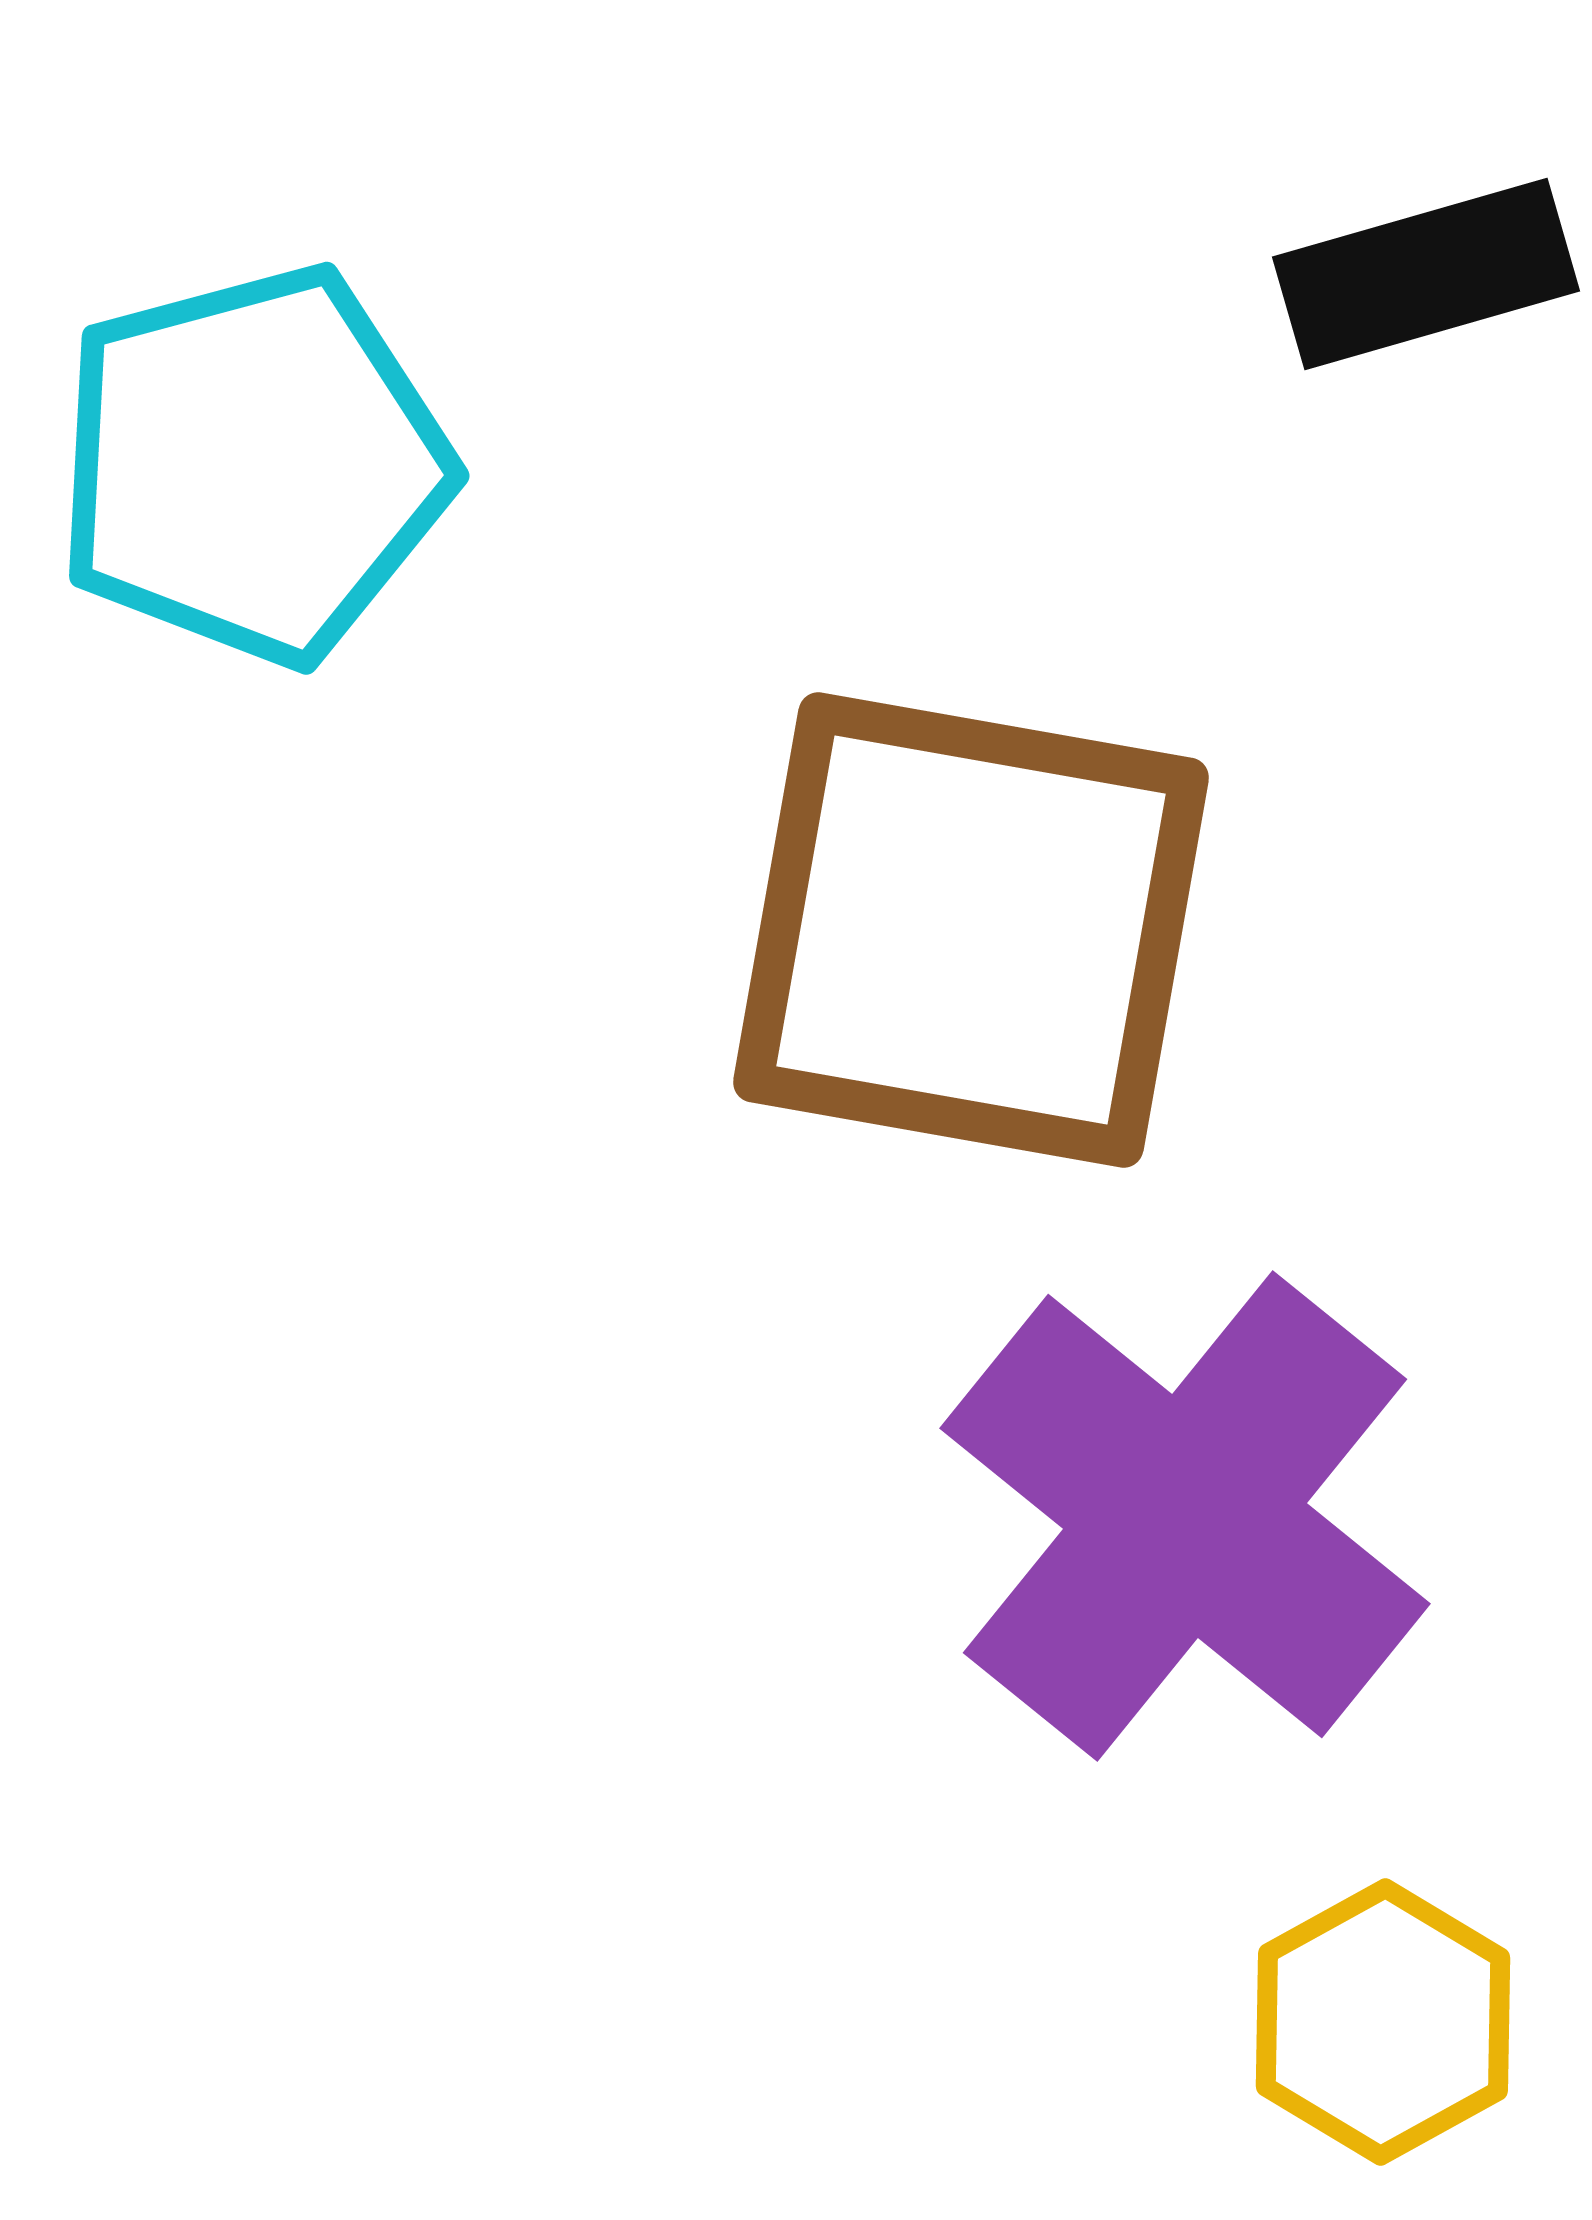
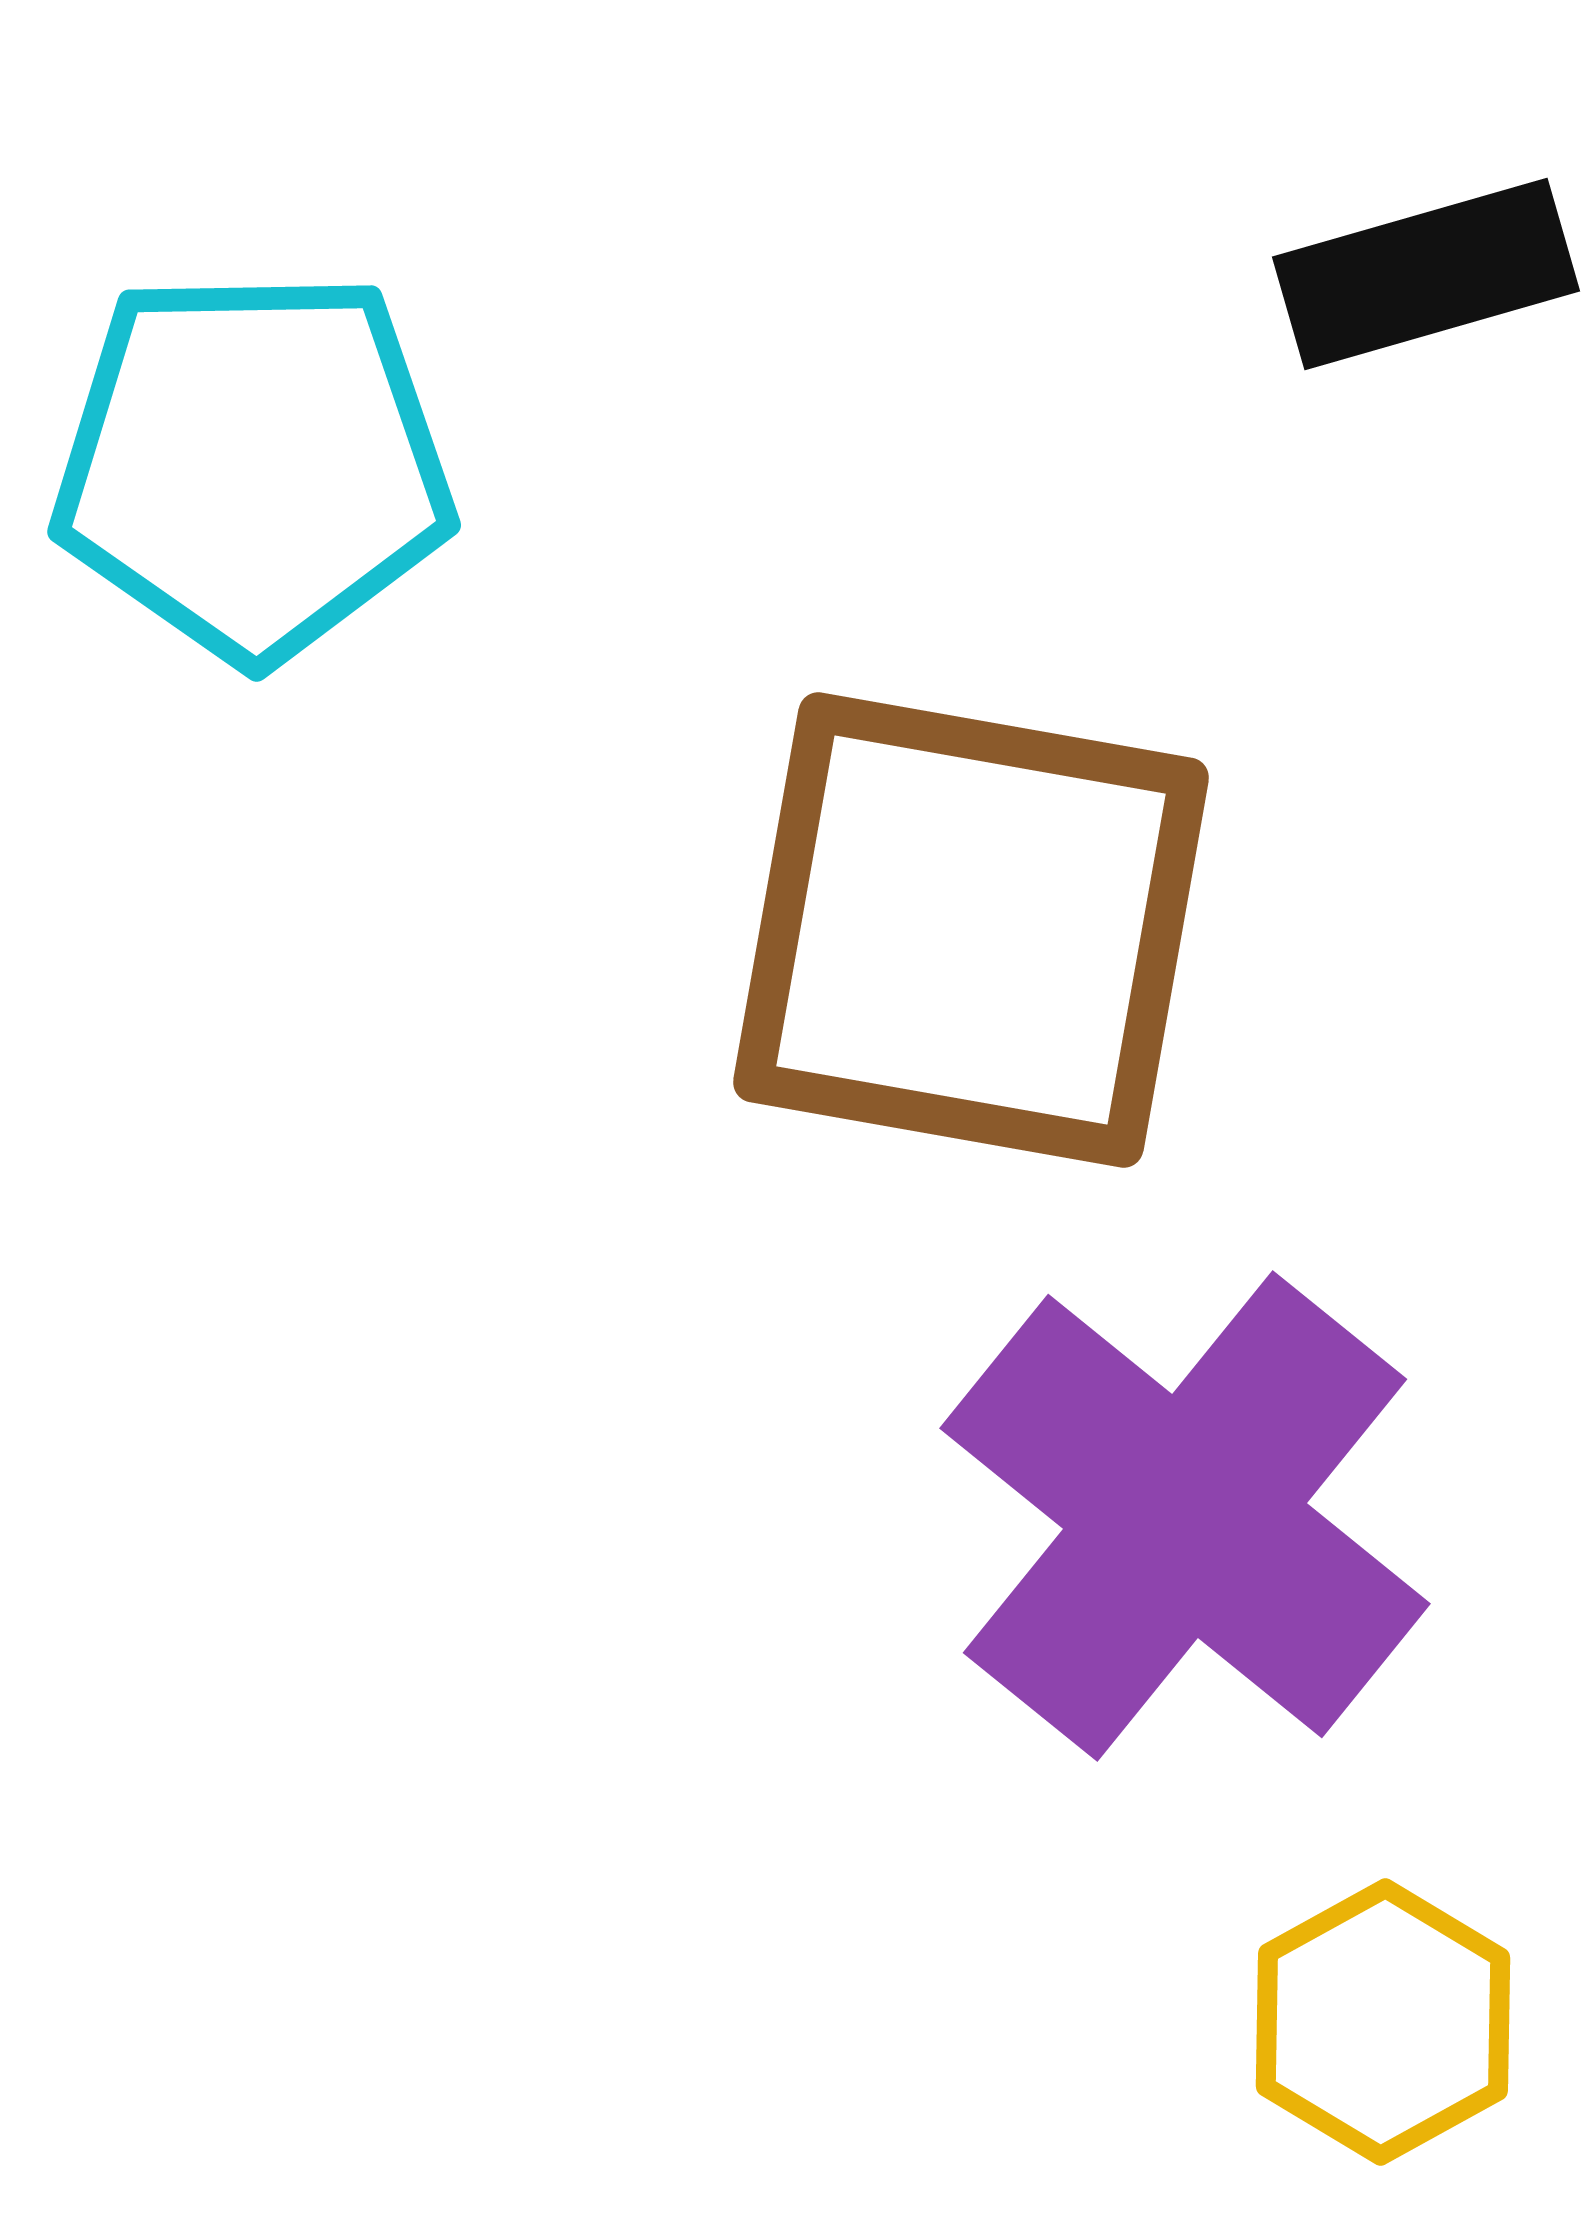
cyan pentagon: rotated 14 degrees clockwise
